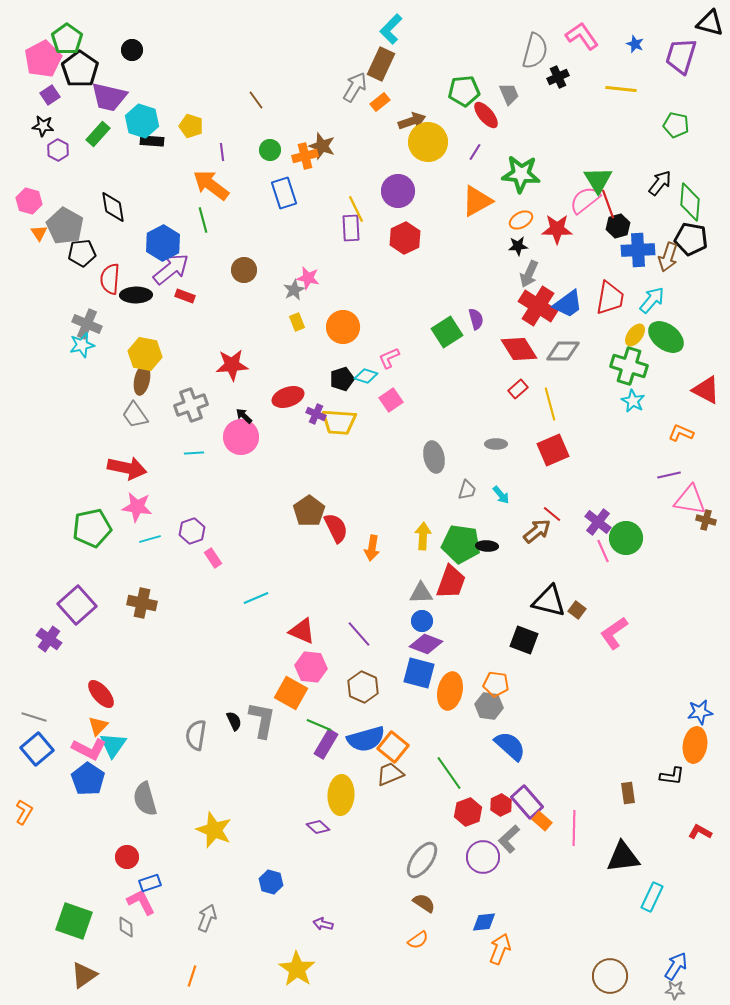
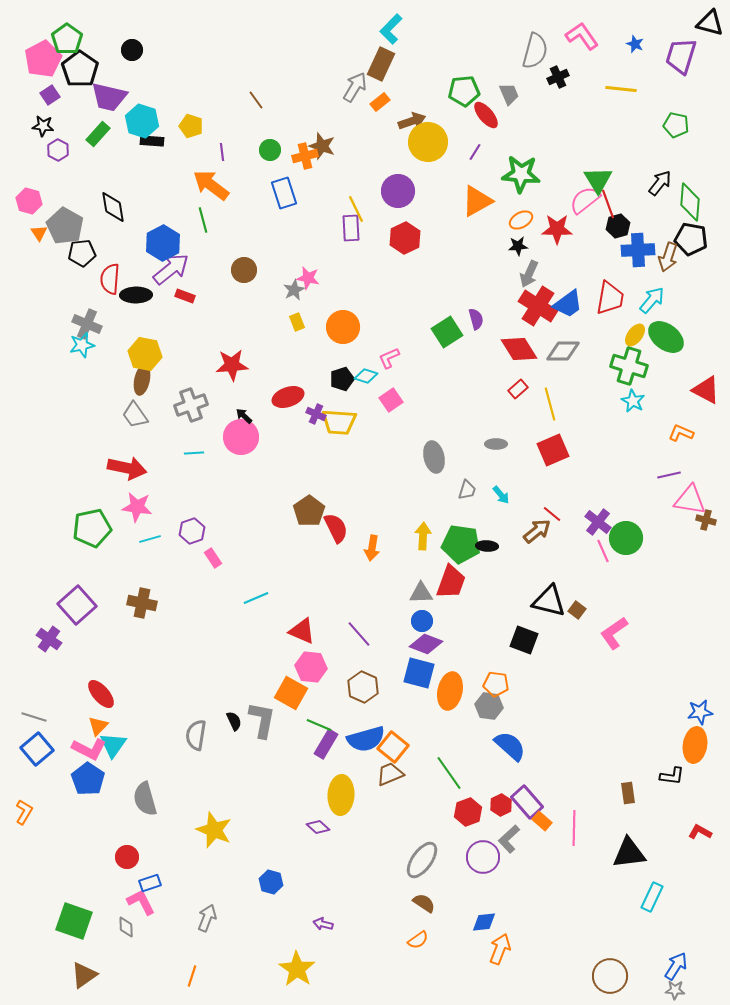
black triangle at (623, 857): moved 6 px right, 4 px up
